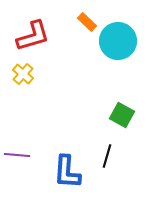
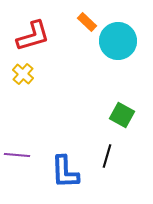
blue L-shape: moved 2 px left; rotated 6 degrees counterclockwise
